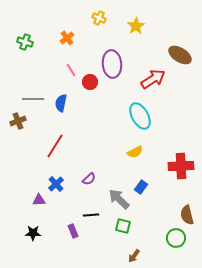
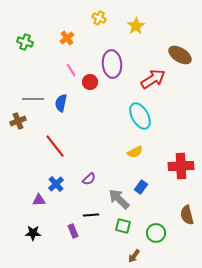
red line: rotated 70 degrees counterclockwise
green circle: moved 20 px left, 5 px up
